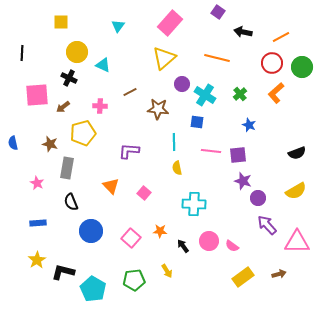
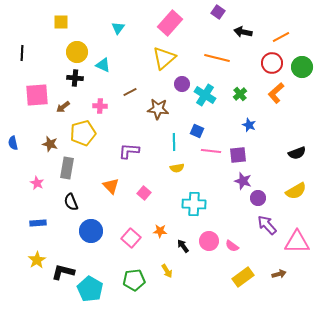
cyan triangle at (118, 26): moved 2 px down
black cross at (69, 78): moved 6 px right; rotated 21 degrees counterclockwise
blue square at (197, 122): moved 9 px down; rotated 16 degrees clockwise
yellow semicircle at (177, 168): rotated 88 degrees counterclockwise
cyan pentagon at (93, 289): moved 3 px left
